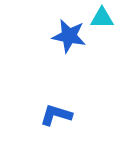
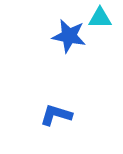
cyan triangle: moved 2 px left
